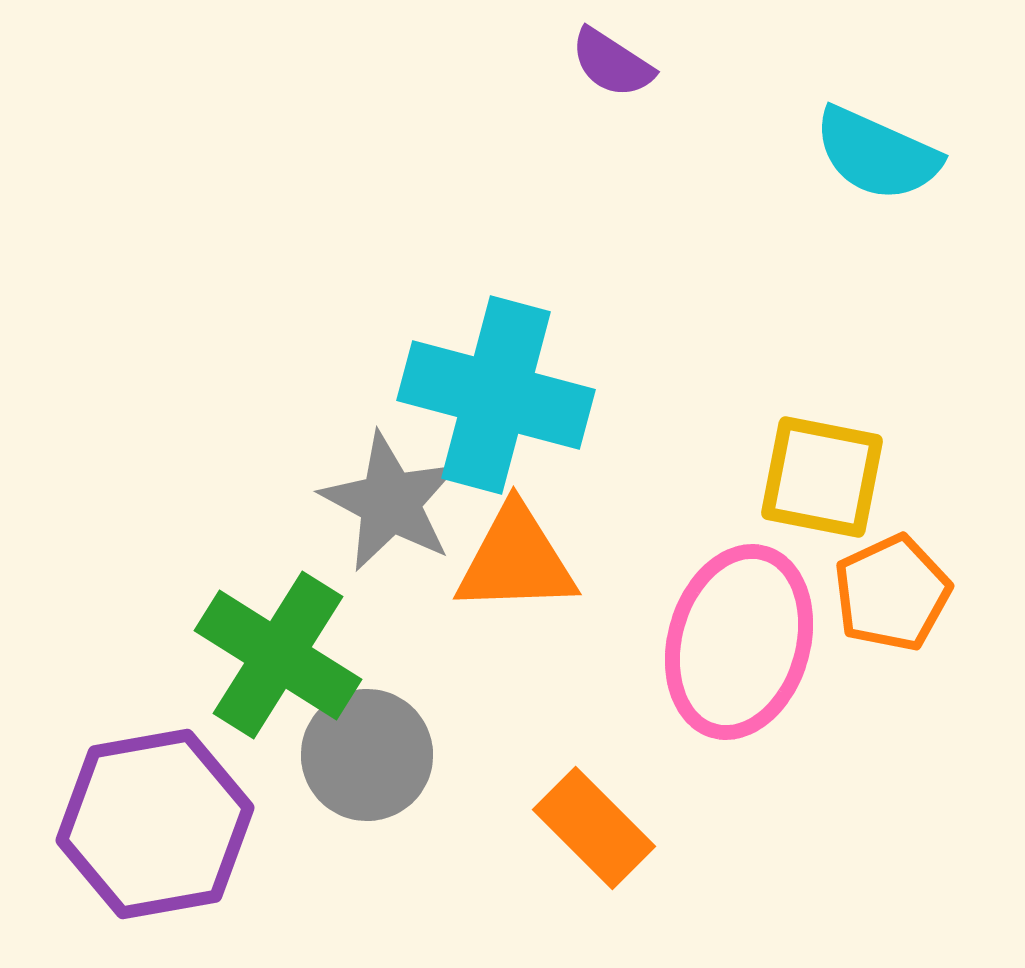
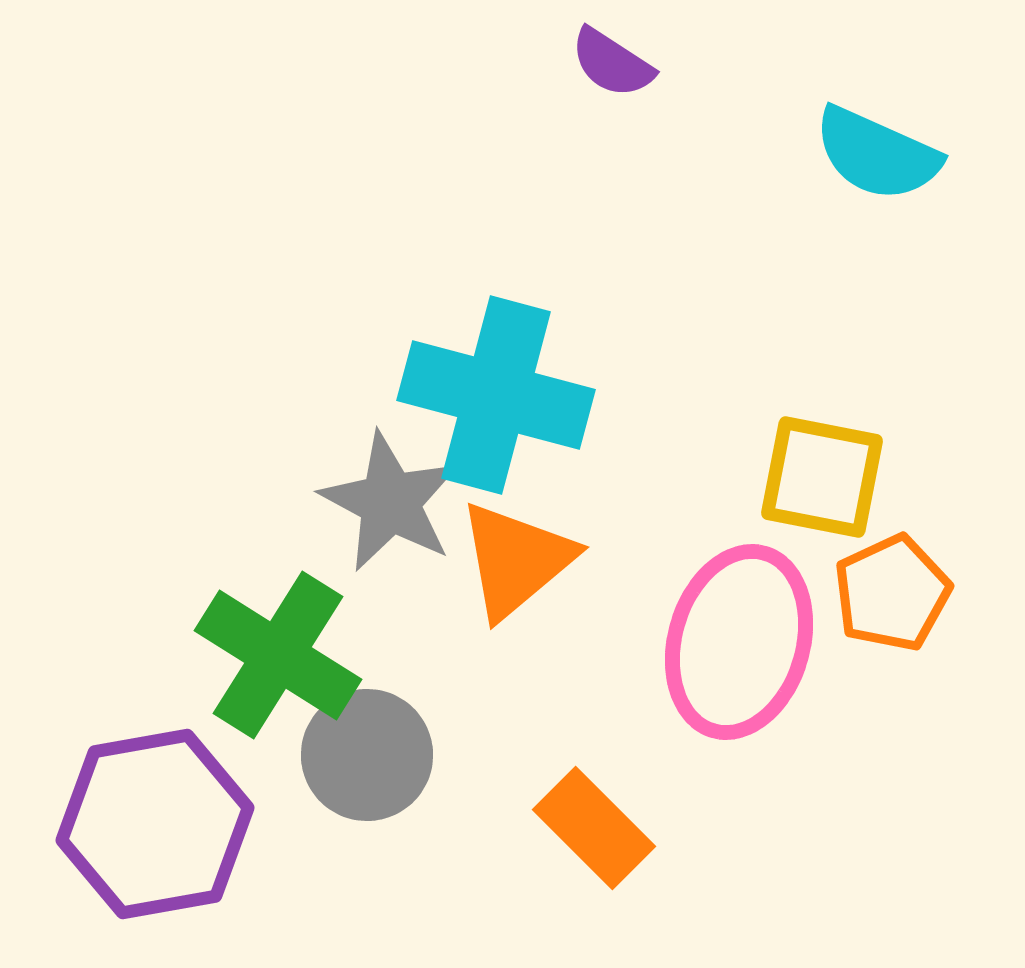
orange triangle: rotated 38 degrees counterclockwise
